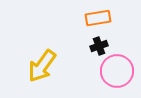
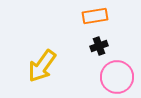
orange rectangle: moved 3 px left, 2 px up
pink circle: moved 6 px down
